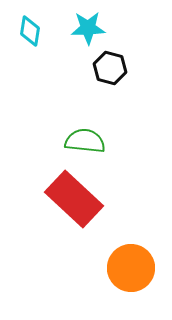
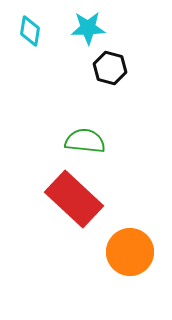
orange circle: moved 1 px left, 16 px up
